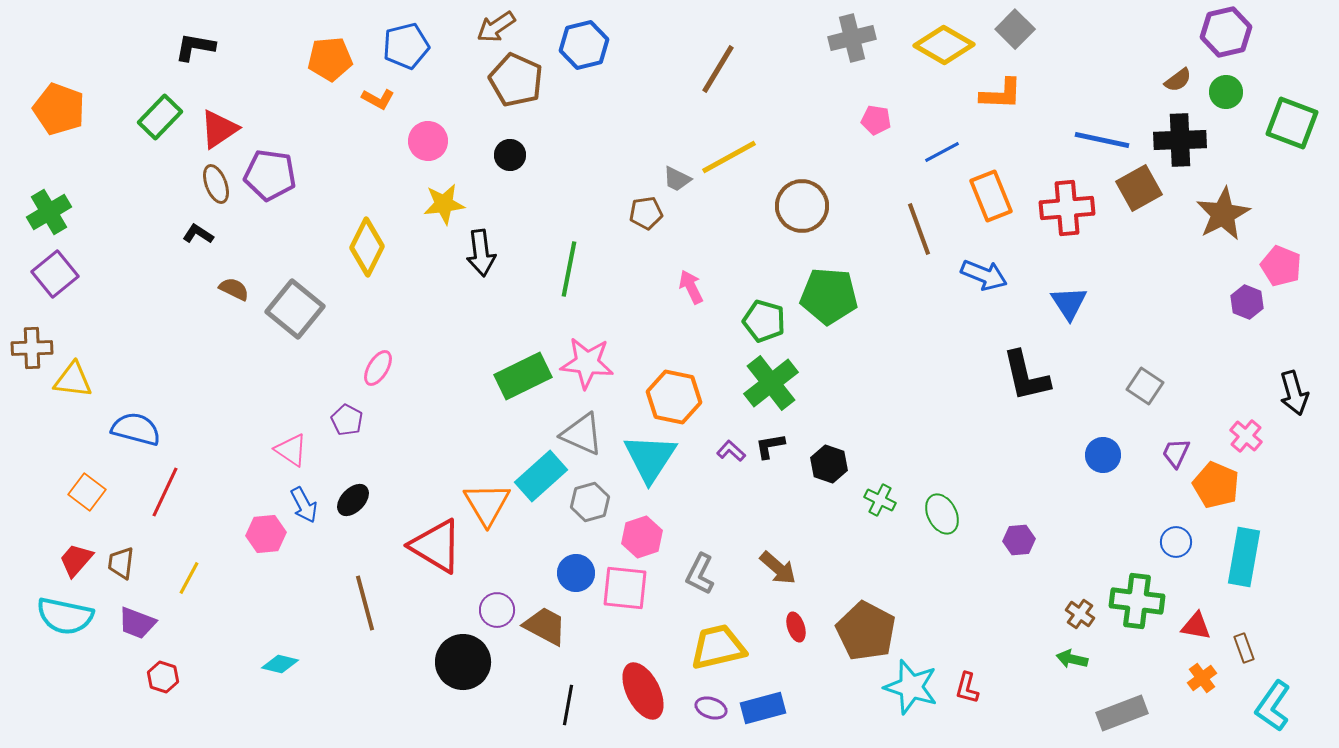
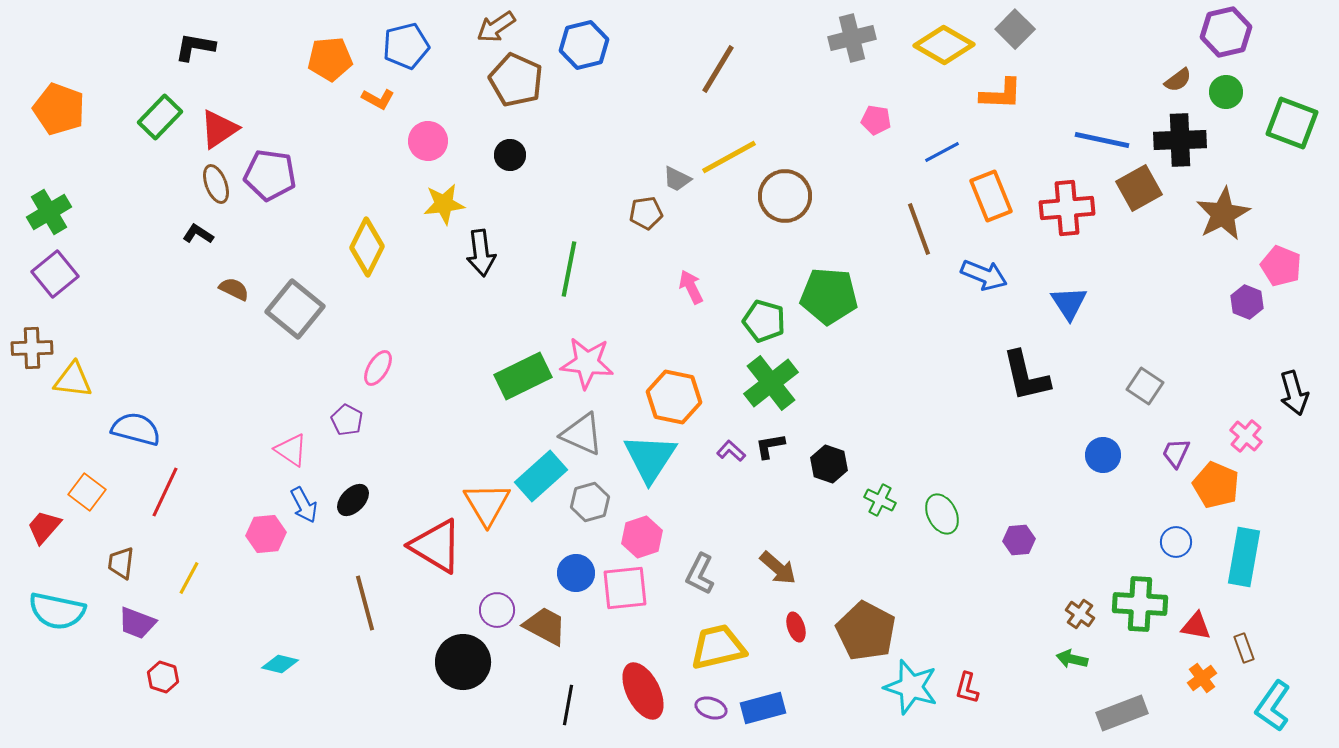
brown circle at (802, 206): moved 17 px left, 10 px up
red trapezoid at (76, 560): moved 32 px left, 33 px up
pink square at (625, 588): rotated 12 degrees counterclockwise
green cross at (1137, 601): moved 3 px right, 3 px down; rotated 4 degrees counterclockwise
cyan semicircle at (65, 616): moved 8 px left, 5 px up
